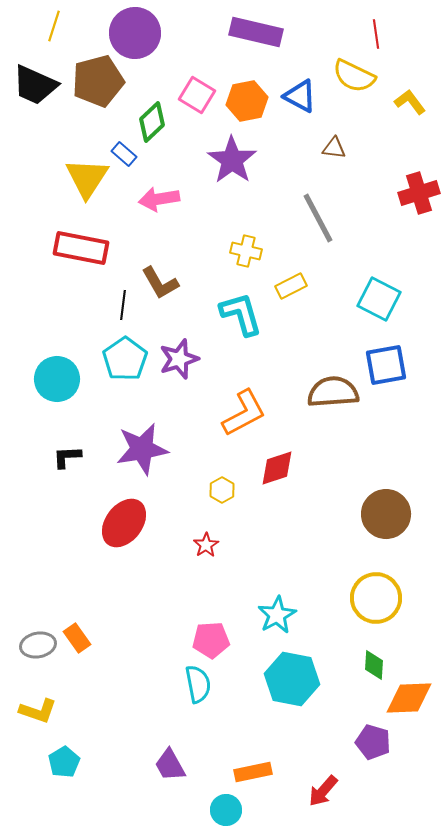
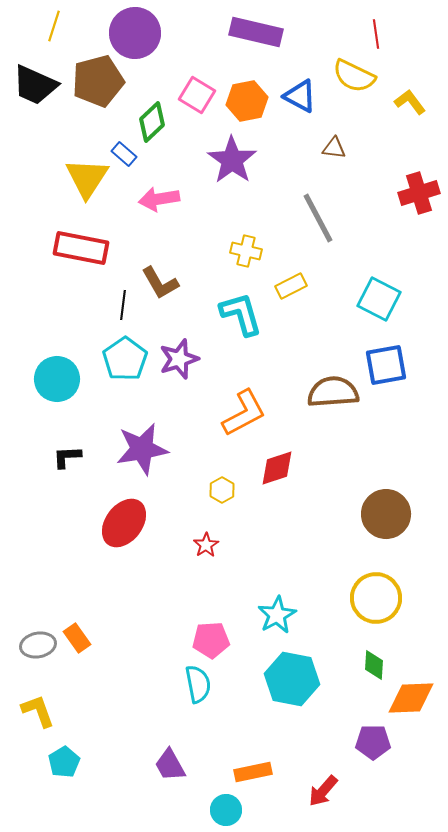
orange diamond at (409, 698): moved 2 px right
yellow L-shape at (38, 711): rotated 129 degrees counterclockwise
purple pentagon at (373, 742): rotated 16 degrees counterclockwise
